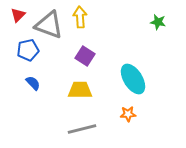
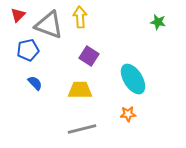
purple square: moved 4 px right
blue semicircle: moved 2 px right
